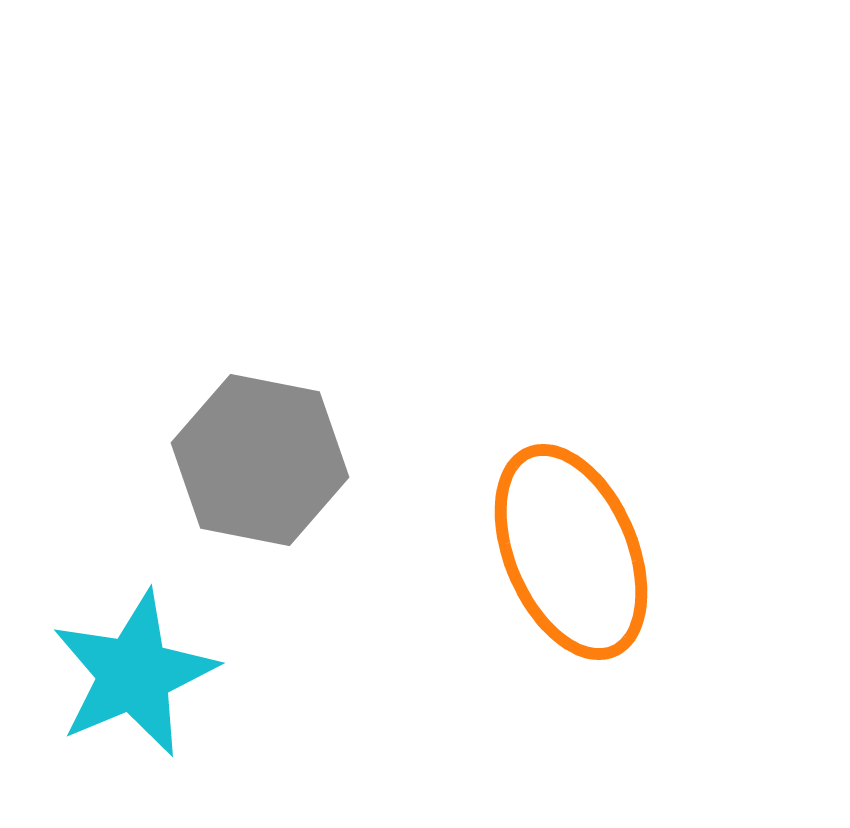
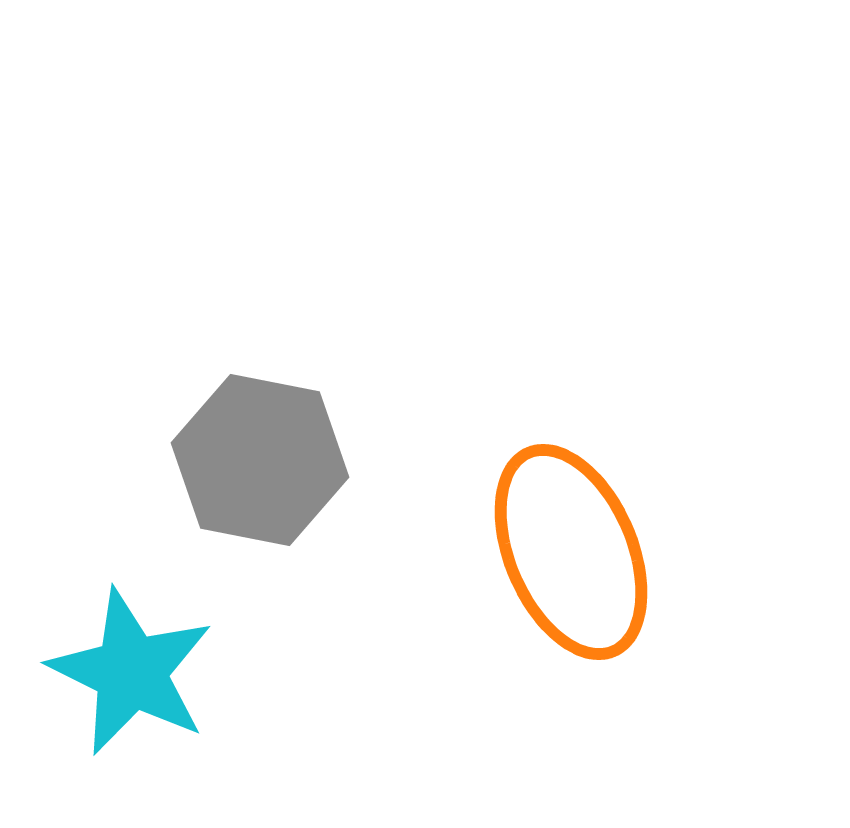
cyan star: moved 3 px left, 2 px up; rotated 23 degrees counterclockwise
